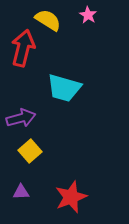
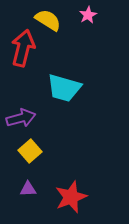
pink star: rotated 12 degrees clockwise
purple triangle: moved 7 px right, 3 px up
